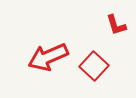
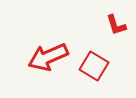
red square: rotated 12 degrees counterclockwise
